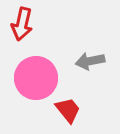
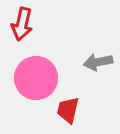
gray arrow: moved 8 px right, 1 px down
red trapezoid: rotated 128 degrees counterclockwise
